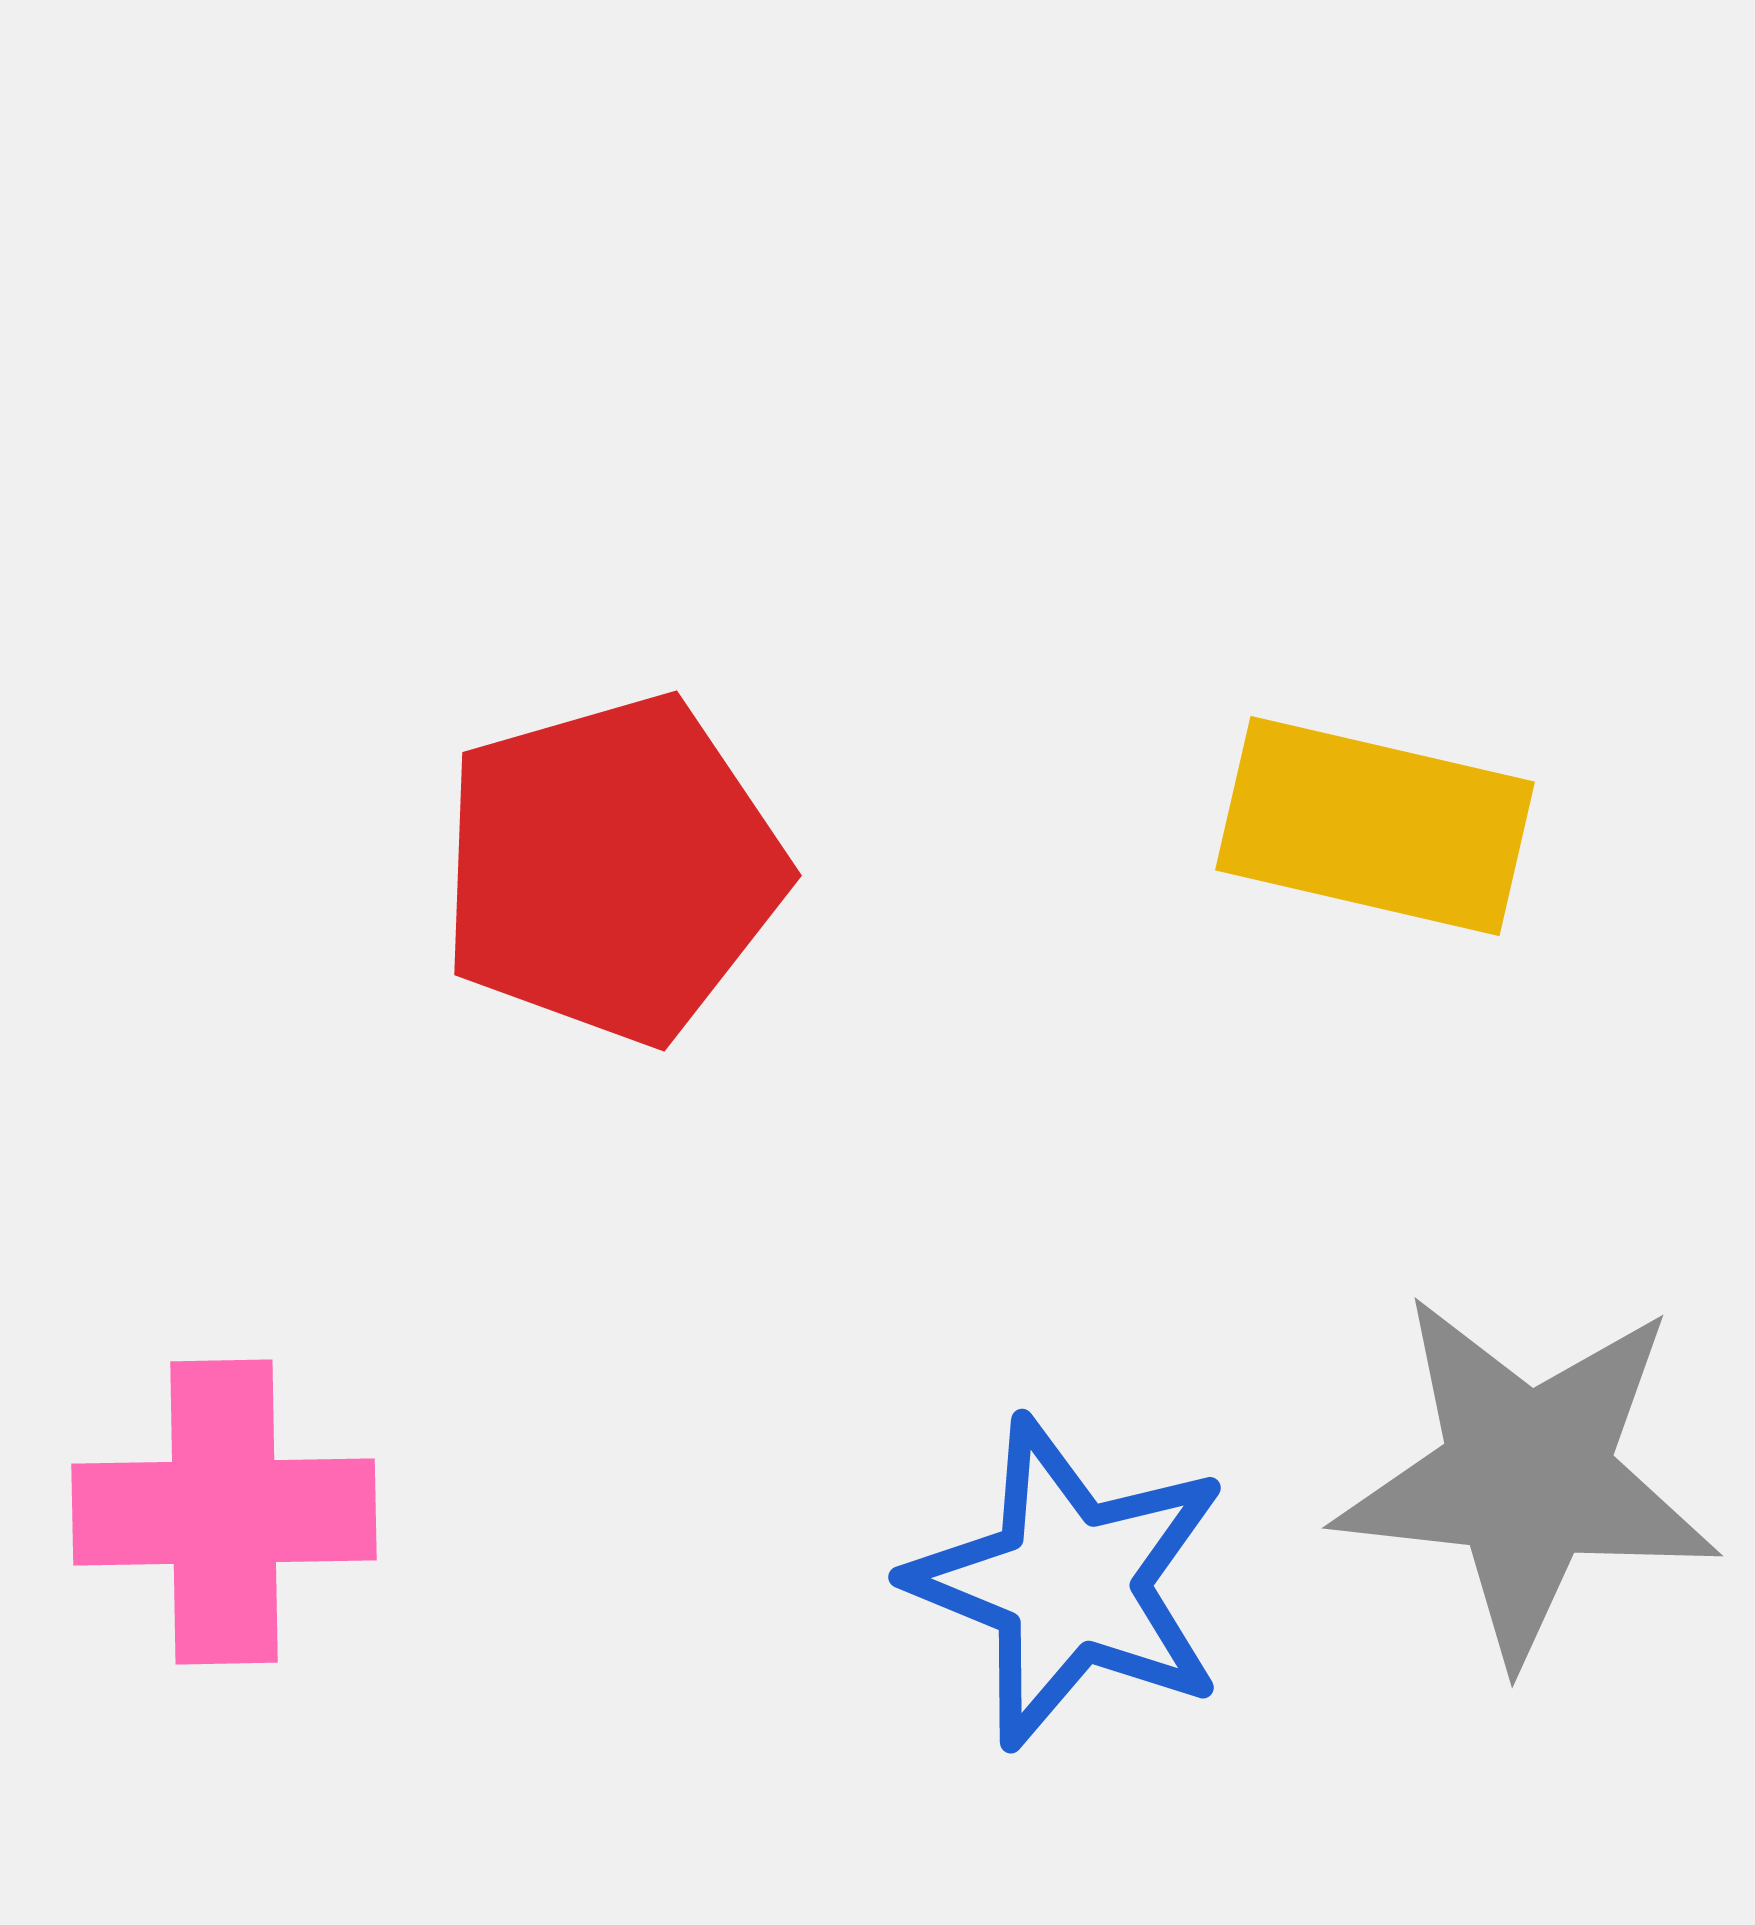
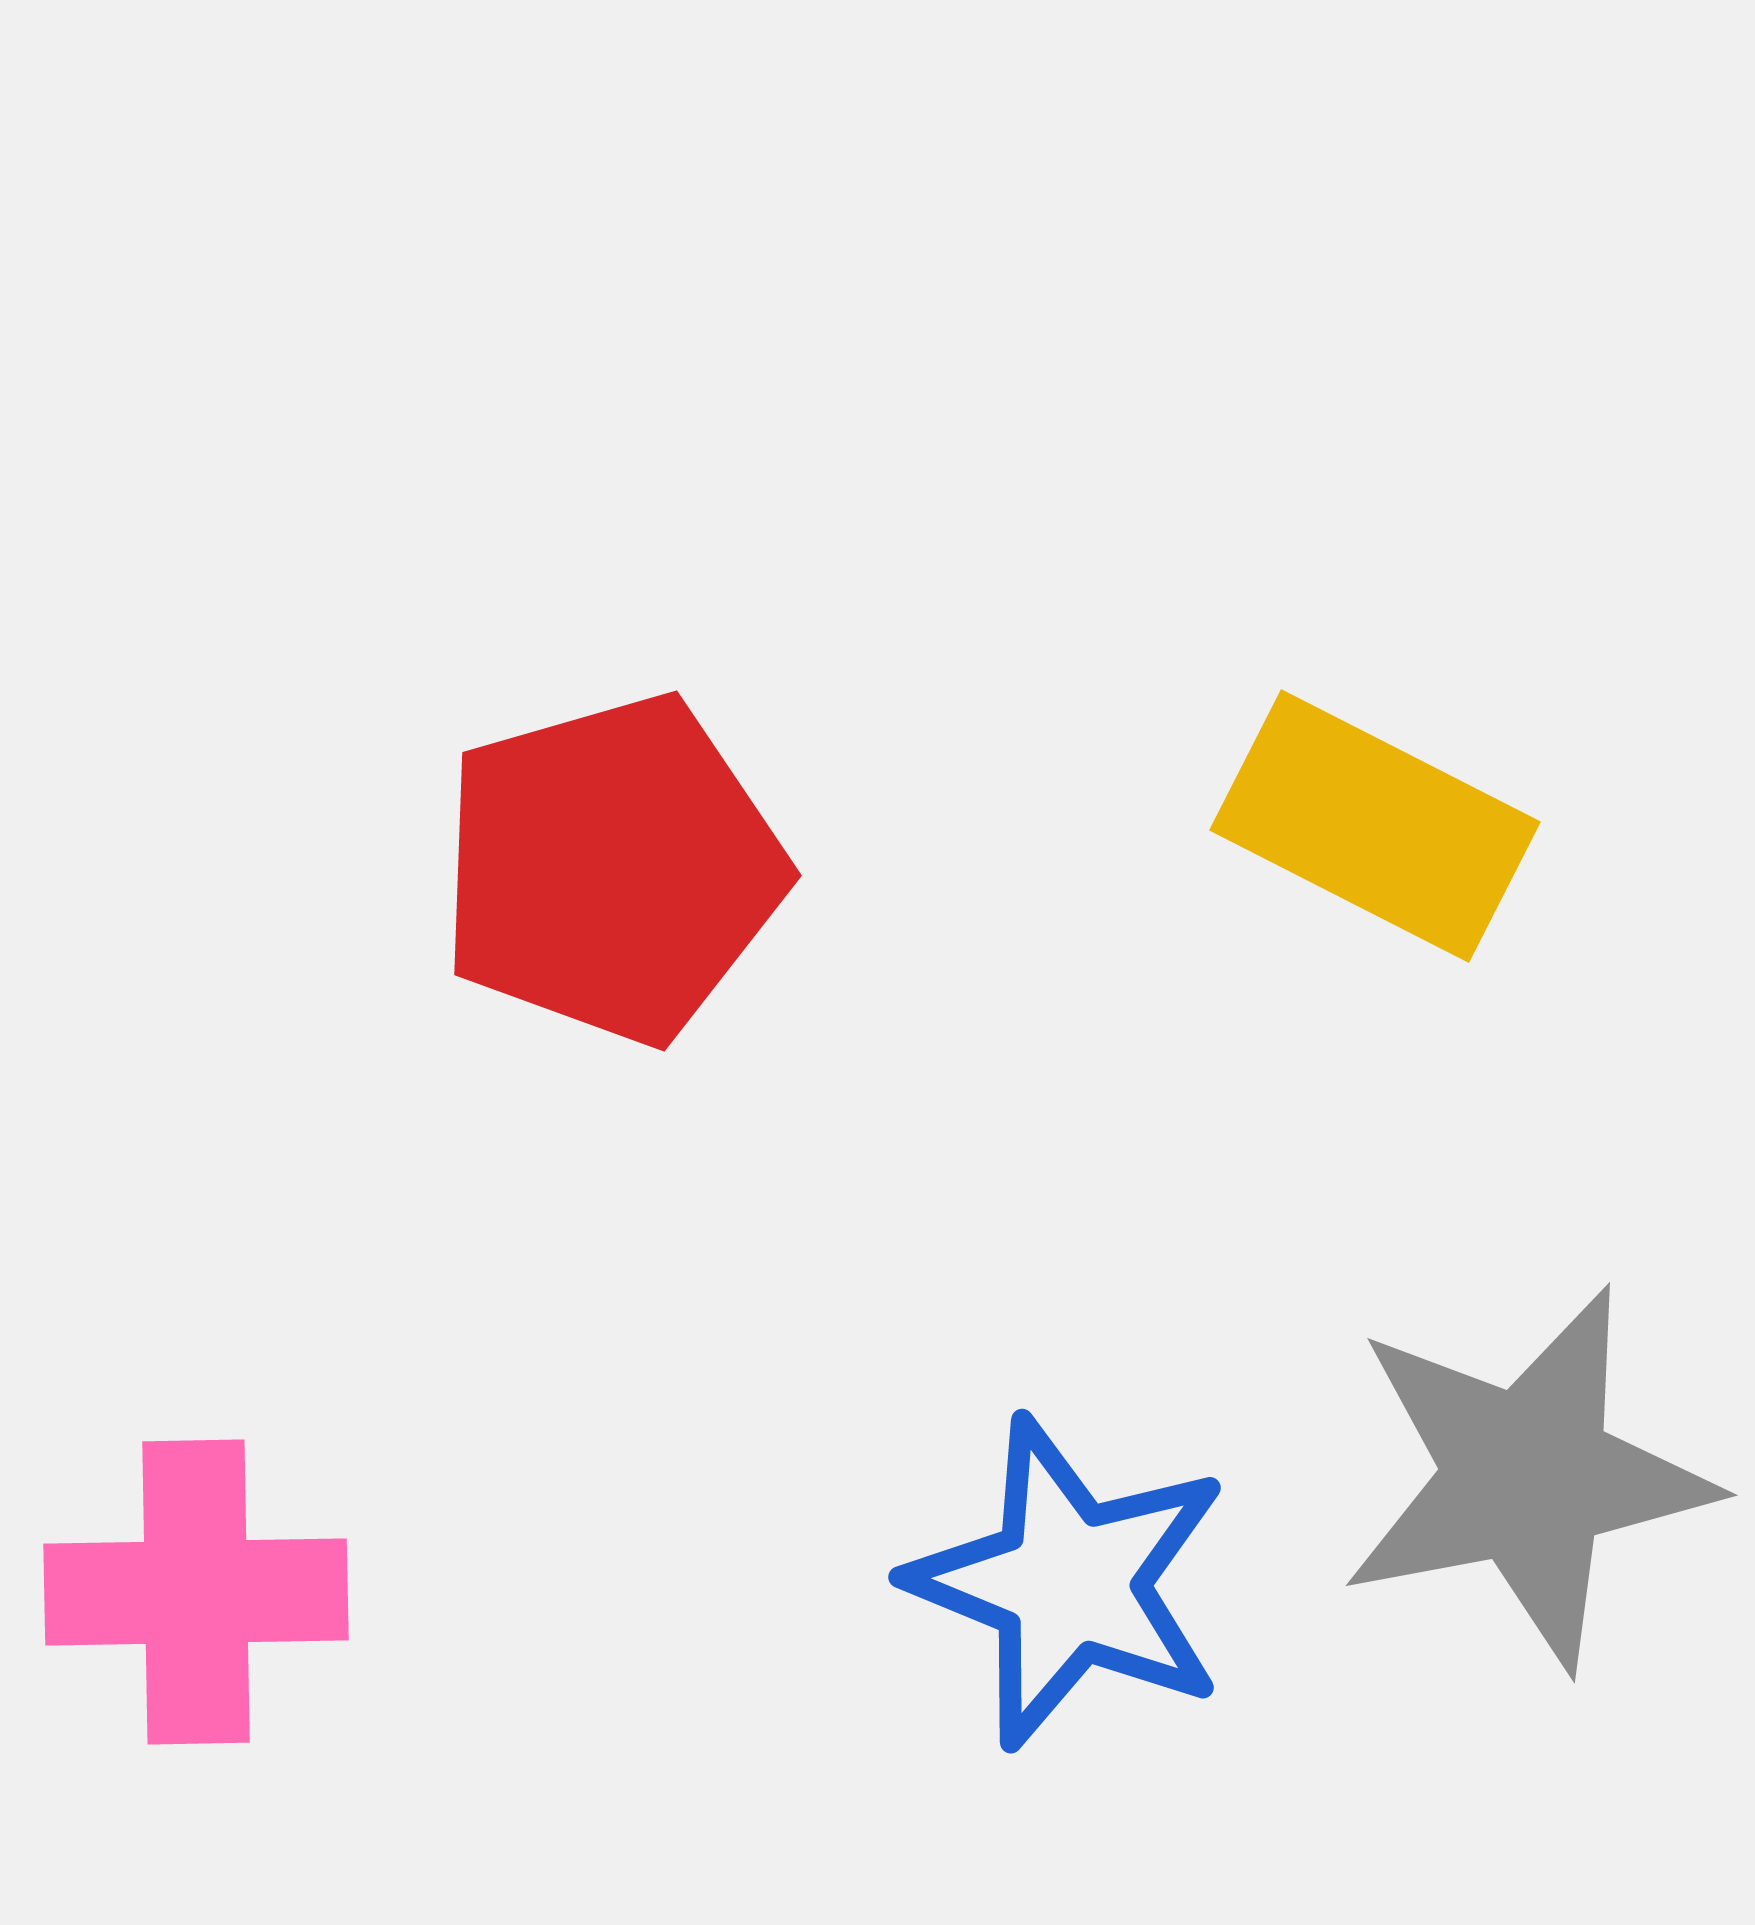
yellow rectangle: rotated 14 degrees clockwise
gray star: rotated 17 degrees counterclockwise
pink cross: moved 28 px left, 80 px down
